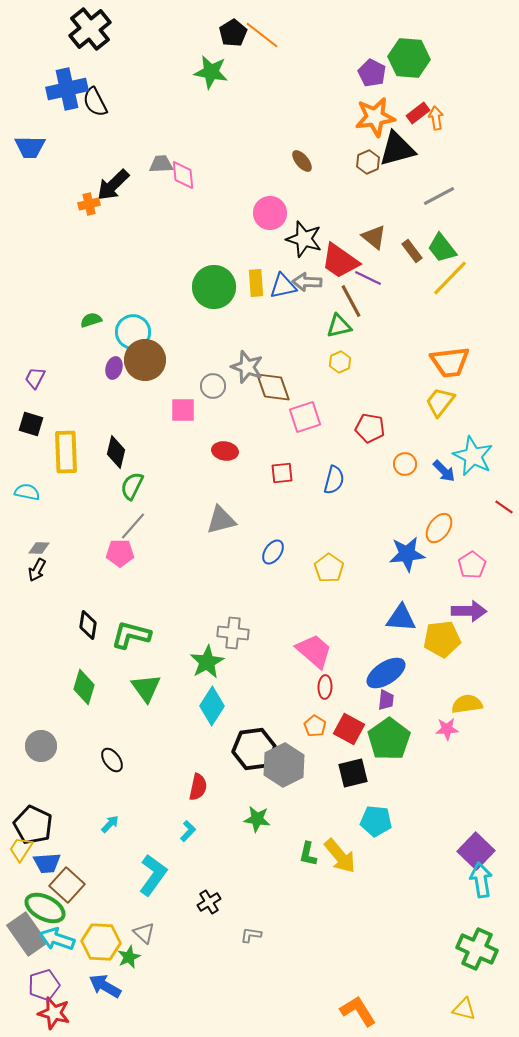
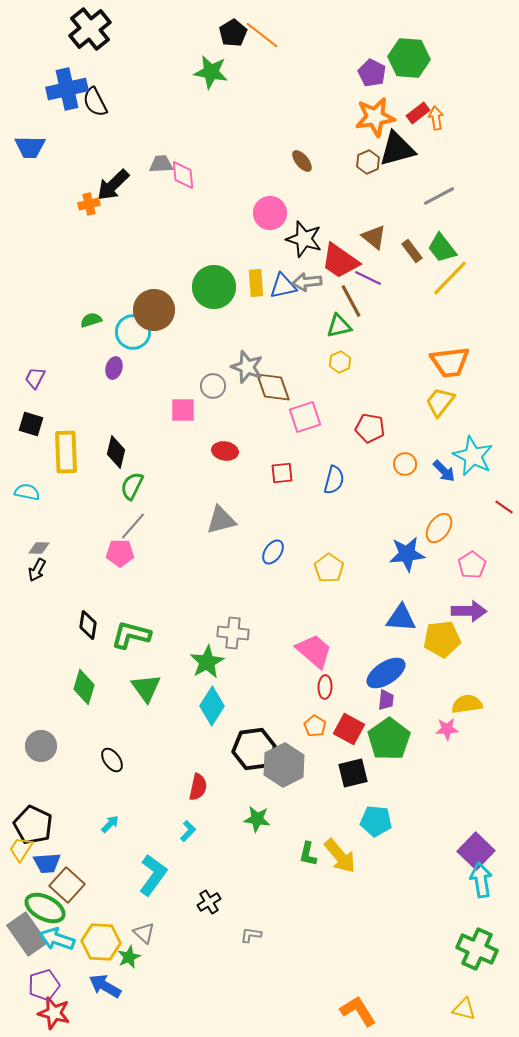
gray arrow at (307, 282): rotated 8 degrees counterclockwise
brown circle at (145, 360): moved 9 px right, 50 px up
